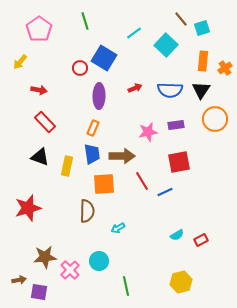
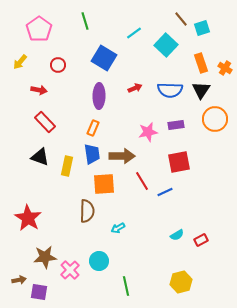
orange rectangle at (203, 61): moved 2 px left, 2 px down; rotated 24 degrees counterclockwise
red circle at (80, 68): moved 22 px left, 3 px up
orange cross at (225, 68): rotated 24 degrees counterclockwise
red star at (28, 208): moved 10 px down; rotated 24 degrees counterclockwise
